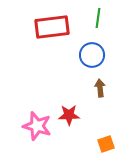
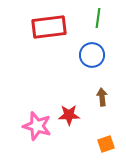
red rectangle: moved 3 px left
brown arrow: moved 2 px right, 9 px down
